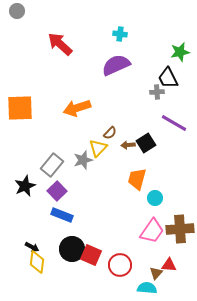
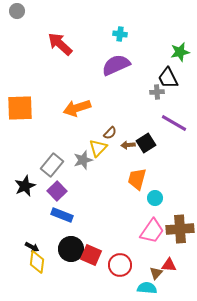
black circle: moved 1 px left
